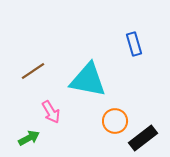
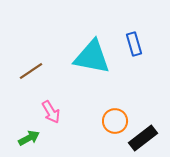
brown line: moved 2 px left
cyan triangle: moved 4 px right, 23 px up
